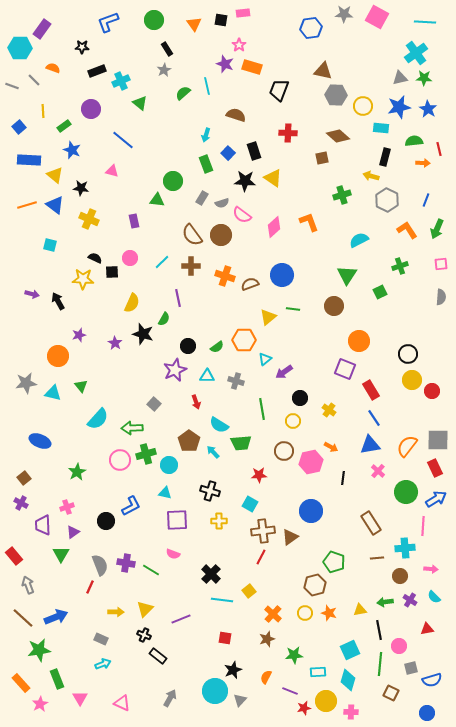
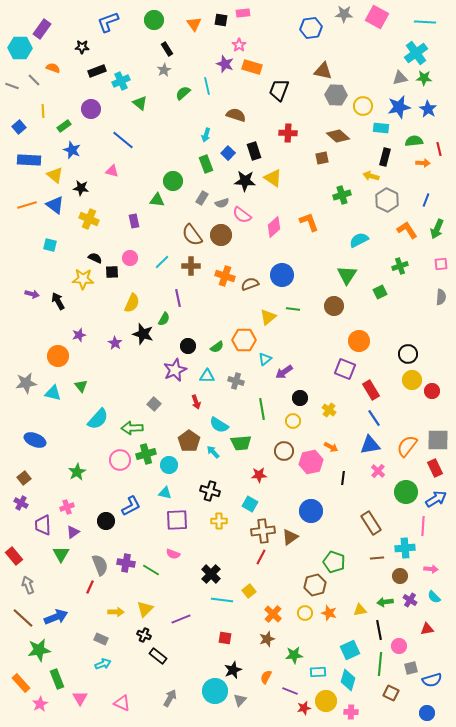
blue ellipse at (40, 441): moved 5 px left, 1 px up
